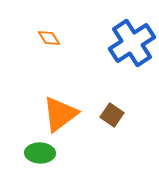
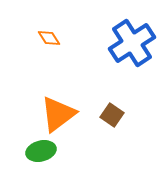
orange triangle: moved 2 px left
green ellipse: moved 1 px right, 2 px up; rotated 16 degrees counterclockwise
